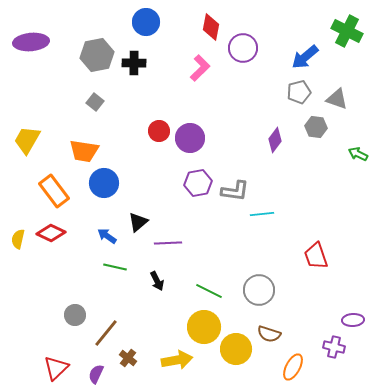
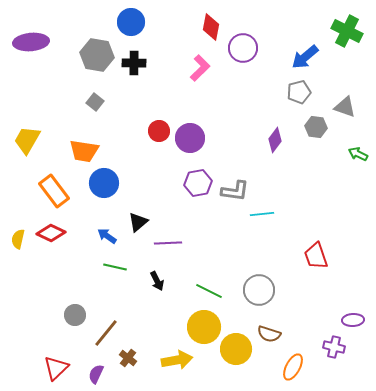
blue circle at (146, 22): moved 15 px left
gray hexagon at (97, 55): rotated 20 degrees clockwise
gray triangle at (337, 99): moved 8 px right, 8 px down
